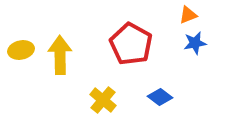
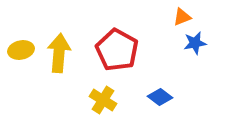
orange triangle: moved 6 px left, 2 px down
red pentagon: moved 14 px left, 6 px down
yellow arrow: moved 1 px left, 2 px up; rotated 6 degrees clockwise
yellow cross: rotated 8 degrees counterclockwise
